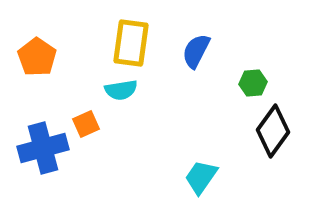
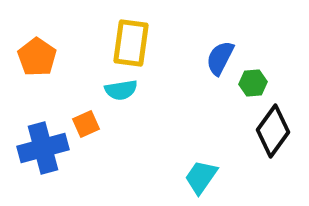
blue semicircle: moved 24 px right, 7 px down
